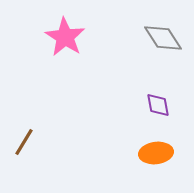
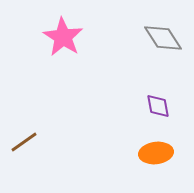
pink star: moved 2 px left
purple diamond: moved 1 px down
brown line: rotated 24 degrees clockwise
